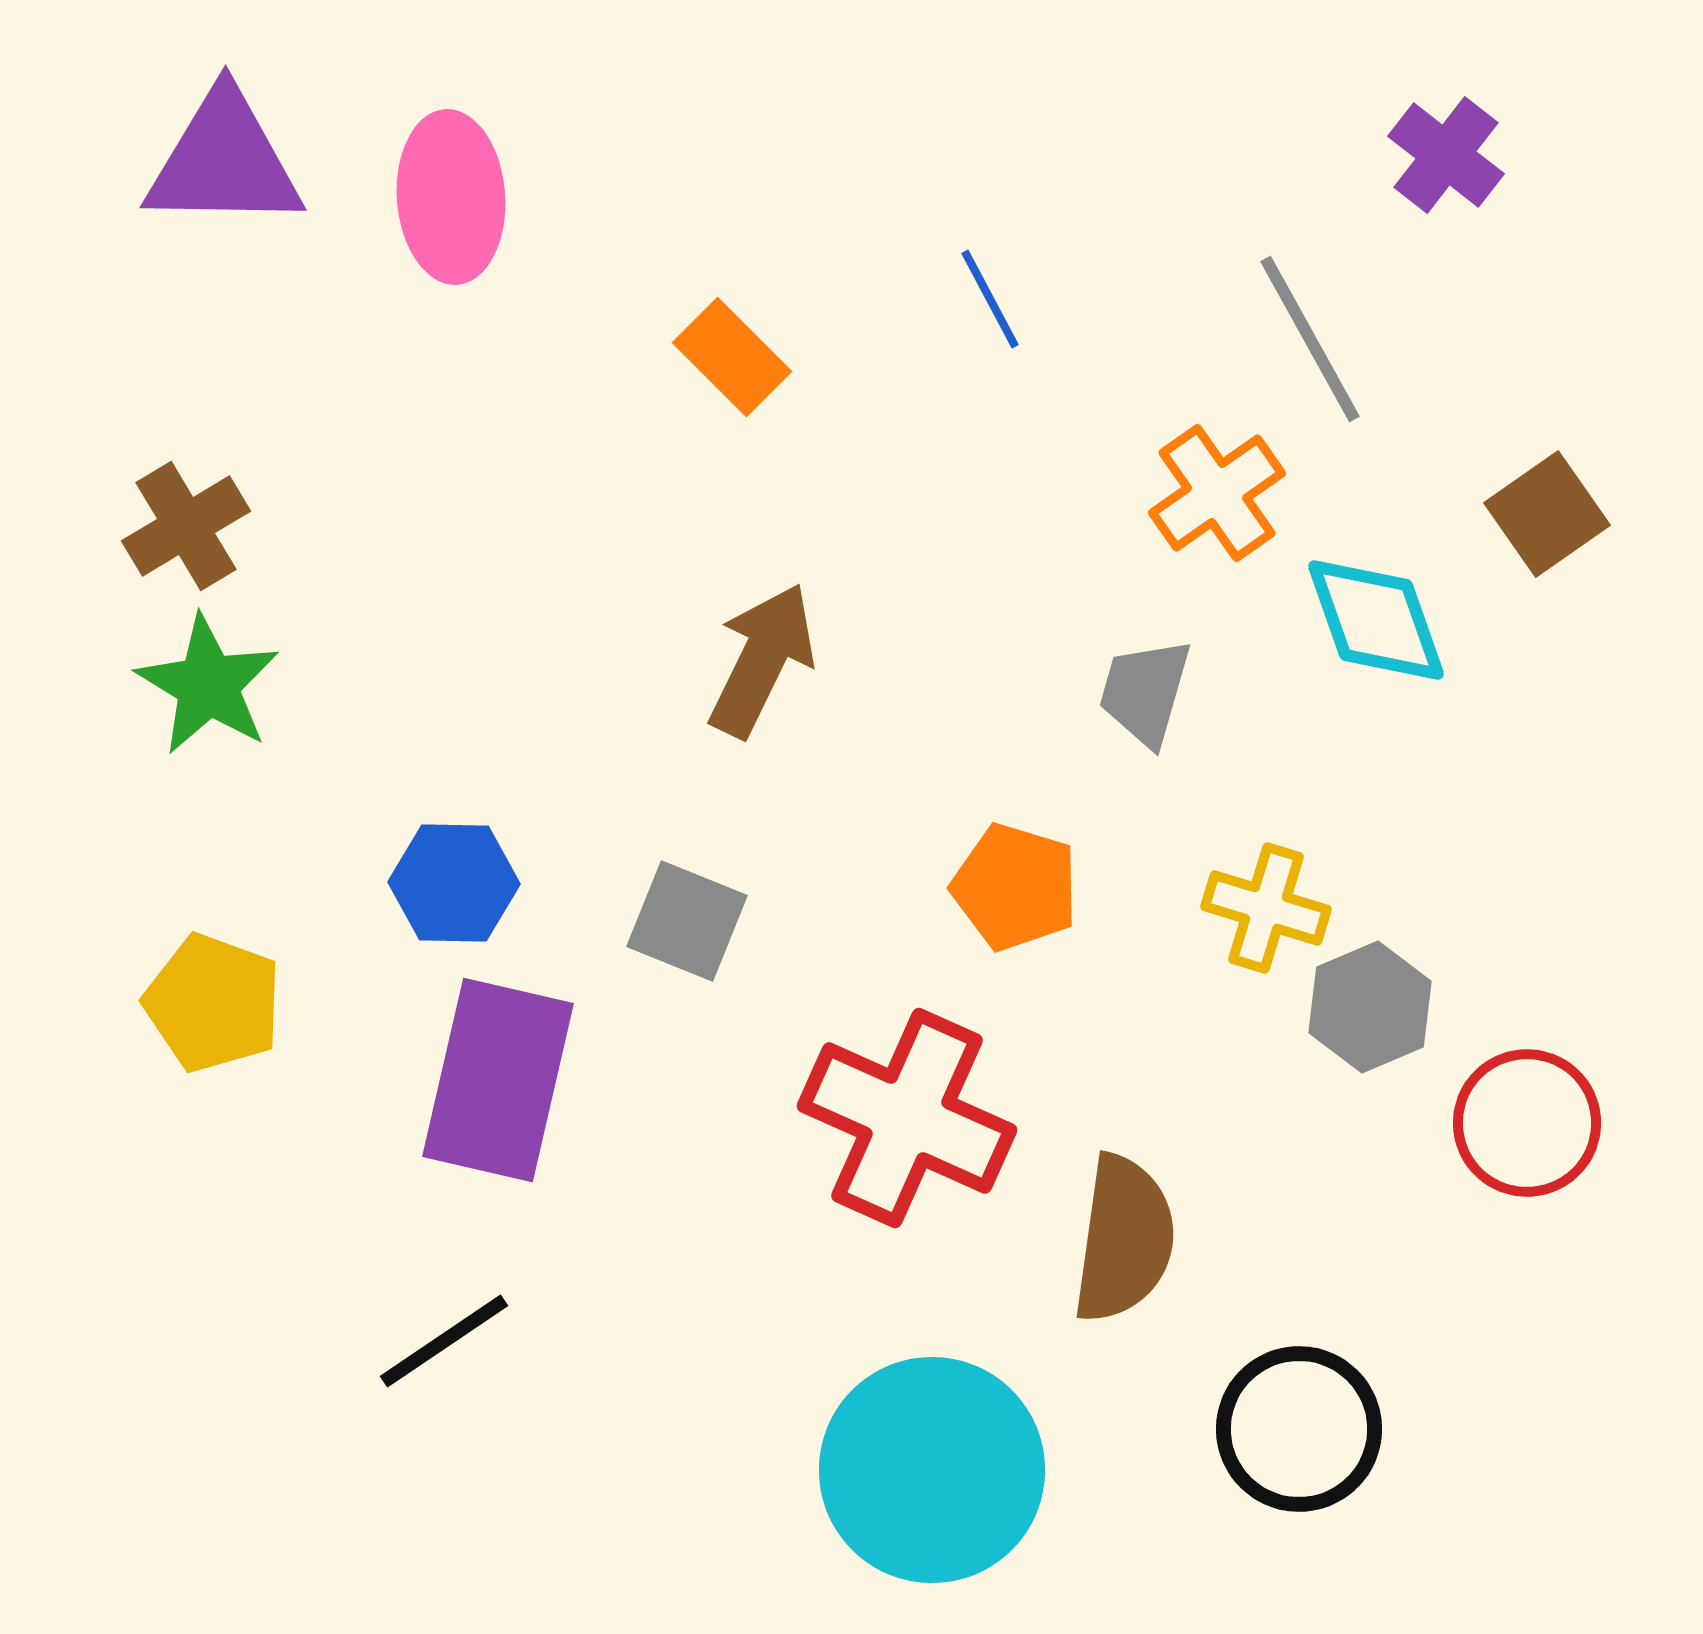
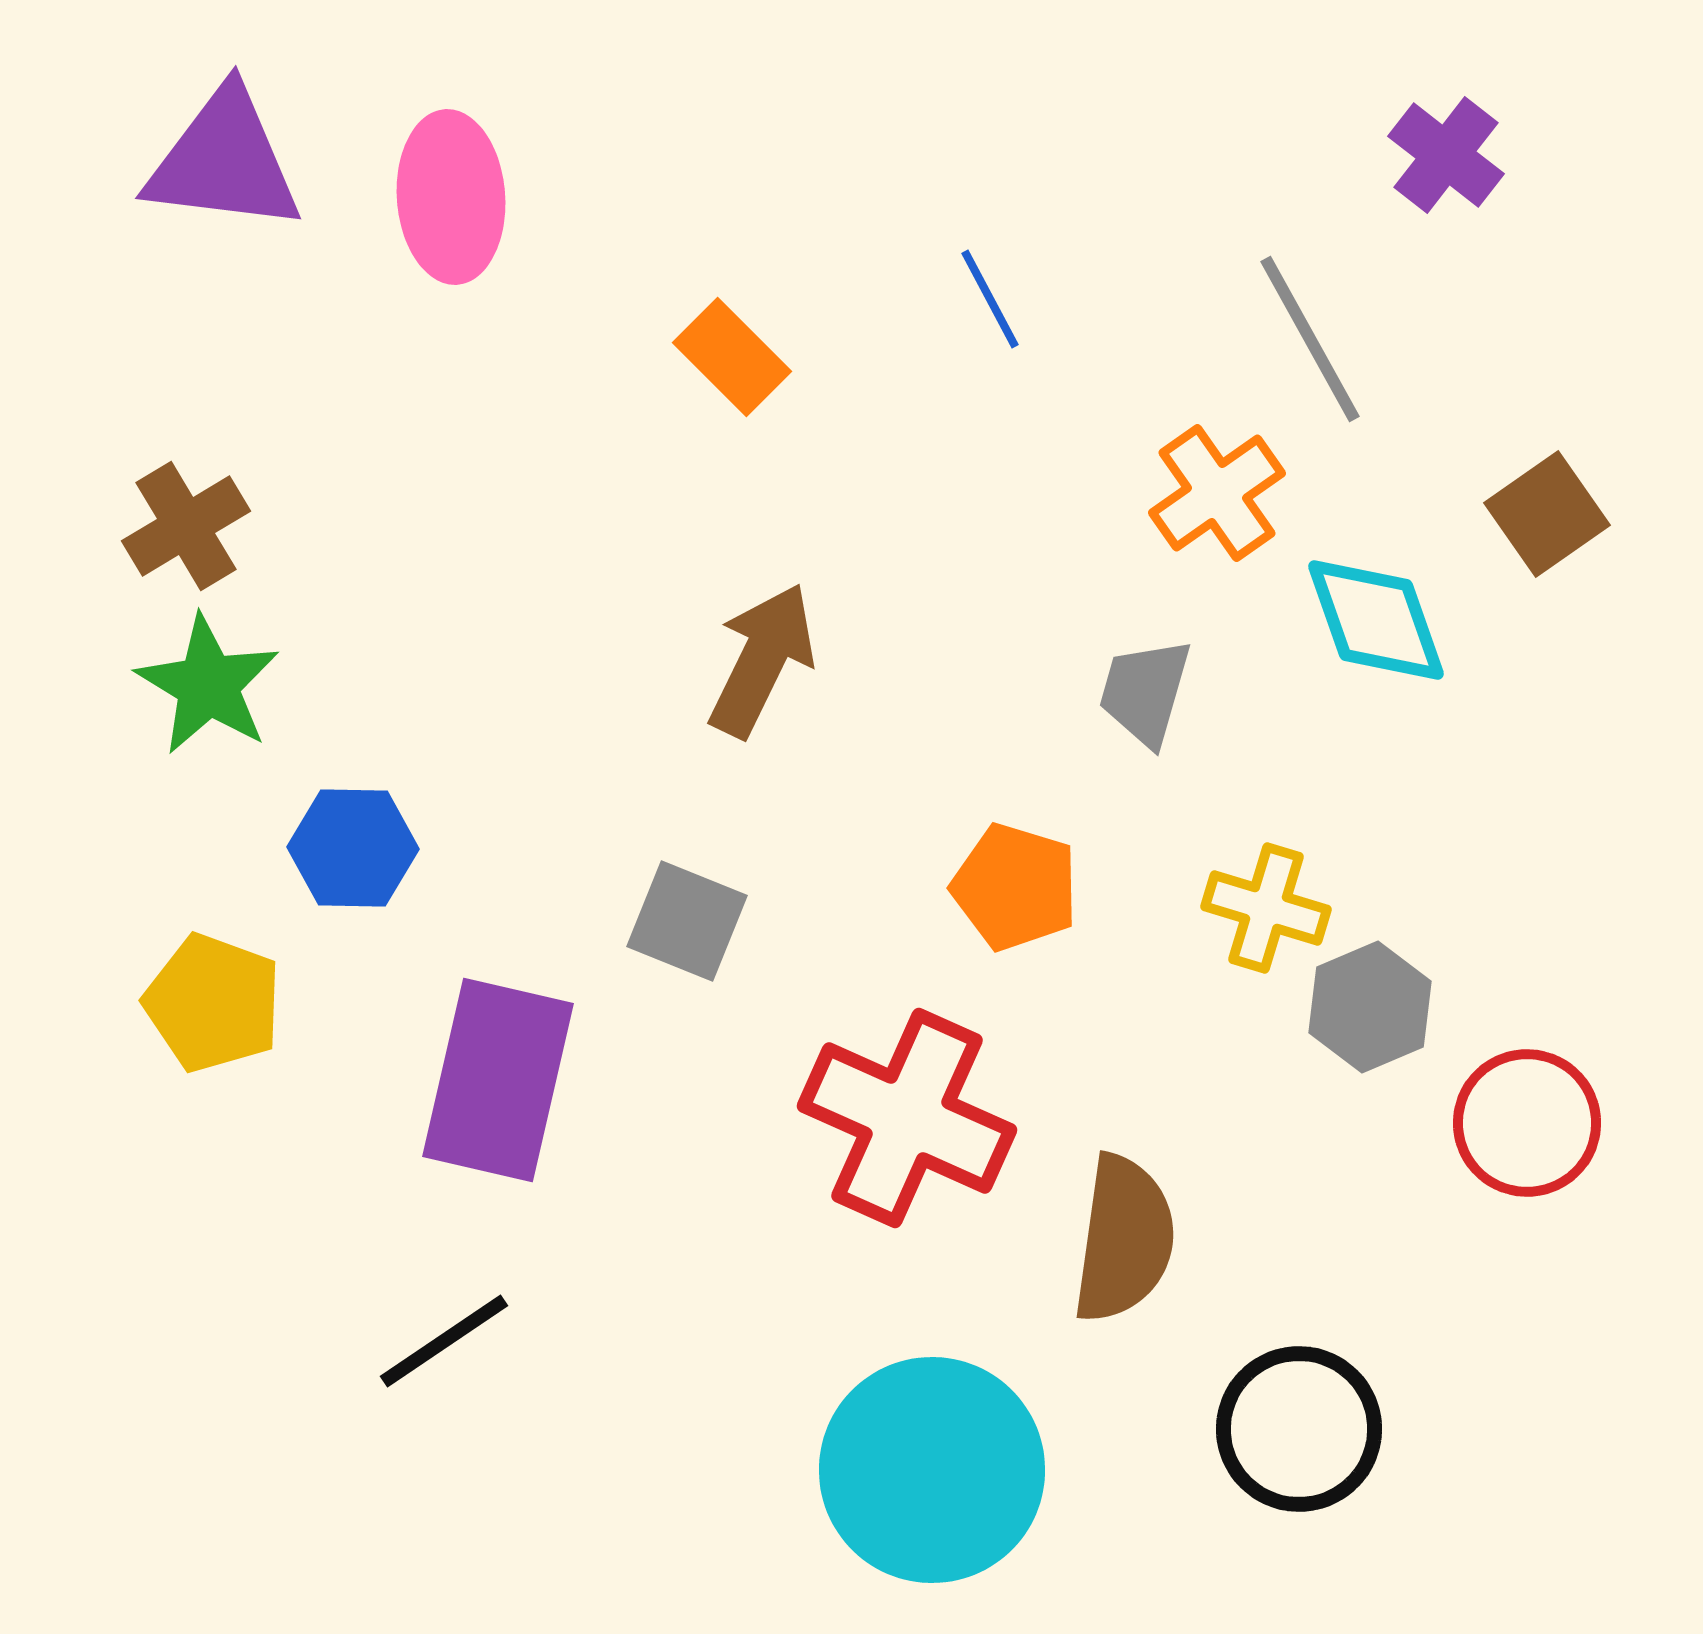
purple triangle: rotated 6 degrees clockwise
blue hexagon: moved 101 px left, 35 px up
